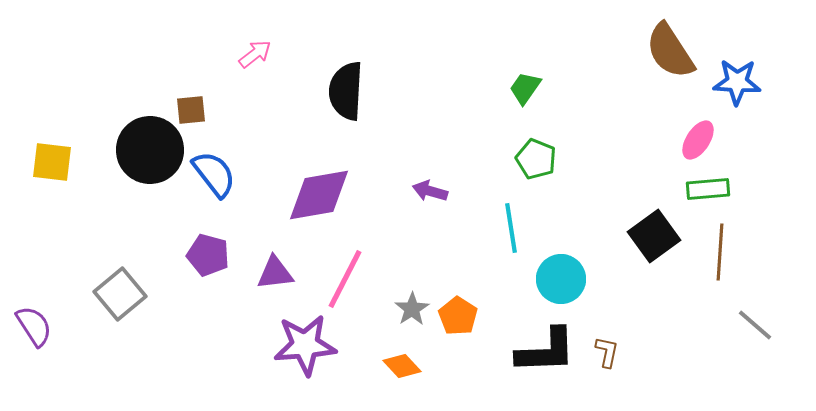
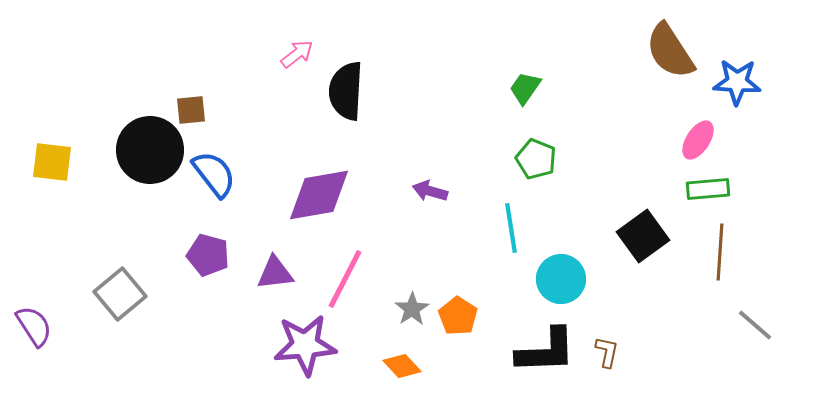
pink arrow: moved 42 px right
black square: moved 11 px left
